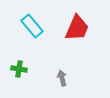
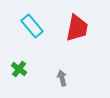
red trapezoid: rotated 12 degrees counterclockwise
green cross: rotated 28 degrees clockwise
